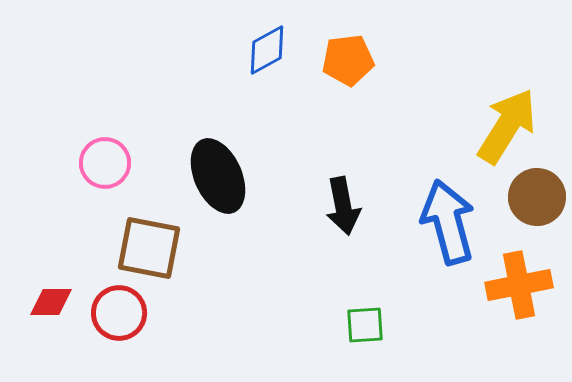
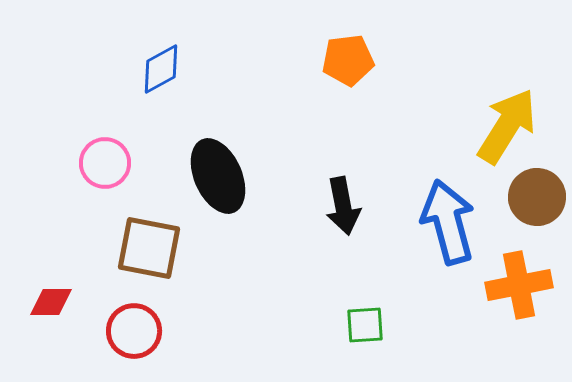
blue diamond: moved 106 px left, 19 px down
red circle: moved 15 px right, 18 px down
